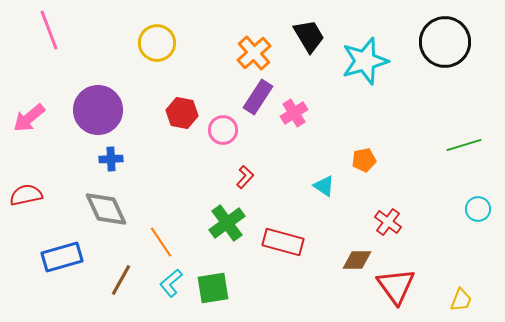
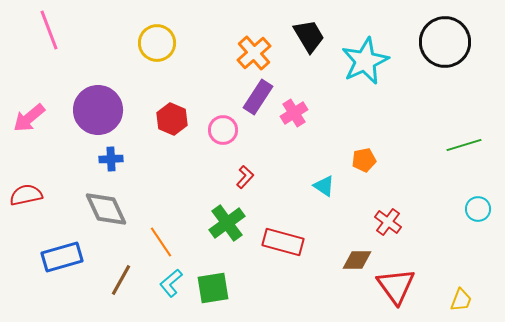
cyan star: rotated 9 degrees counterclockwise
red hexagon: moved 10 px left, 6 px down; rotated 12 degrees clockwise
